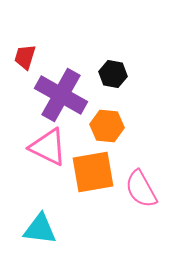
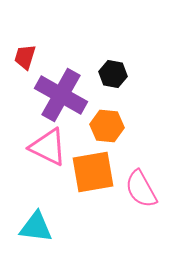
cyan triangle: moved 4 px left, 2 px up
